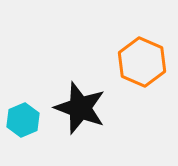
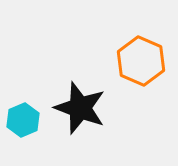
orange hexagon: moved 1 px left, 1 px up
